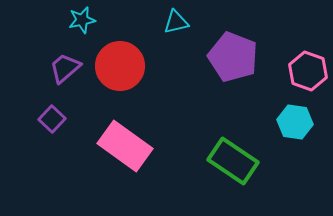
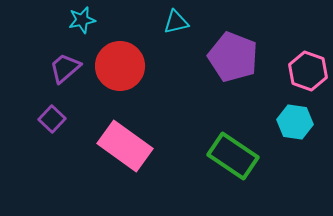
green rectangle: moved 5 px up
